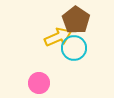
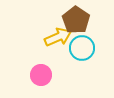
cyan circle: moved 8 px right
pink circle: moved 2 px right, 8 px up
